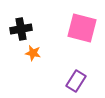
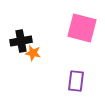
black cross: moved 12 px down
purple rectangle: rotated 25 degrees counterclockwise
